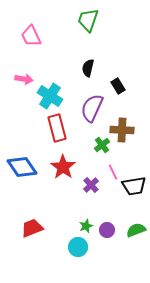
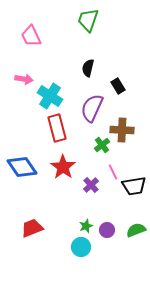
cyan circle: moved 3 px right
